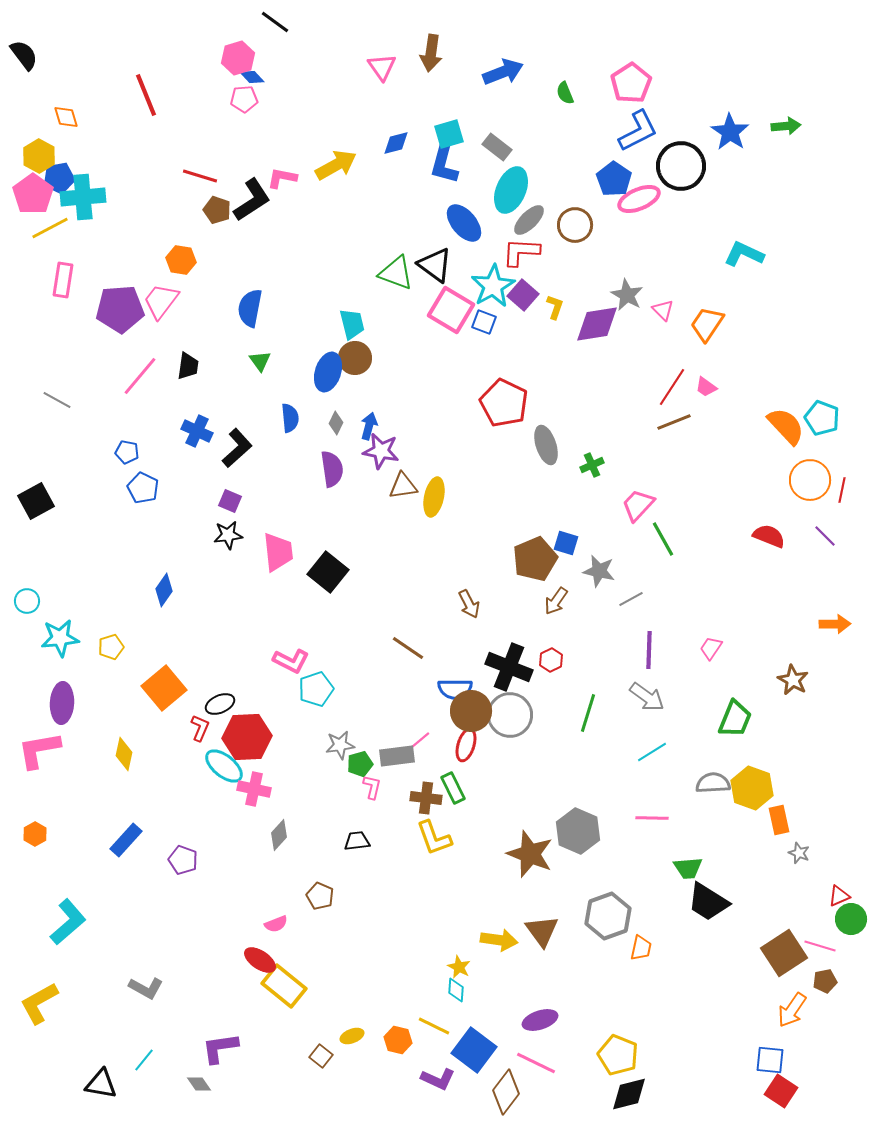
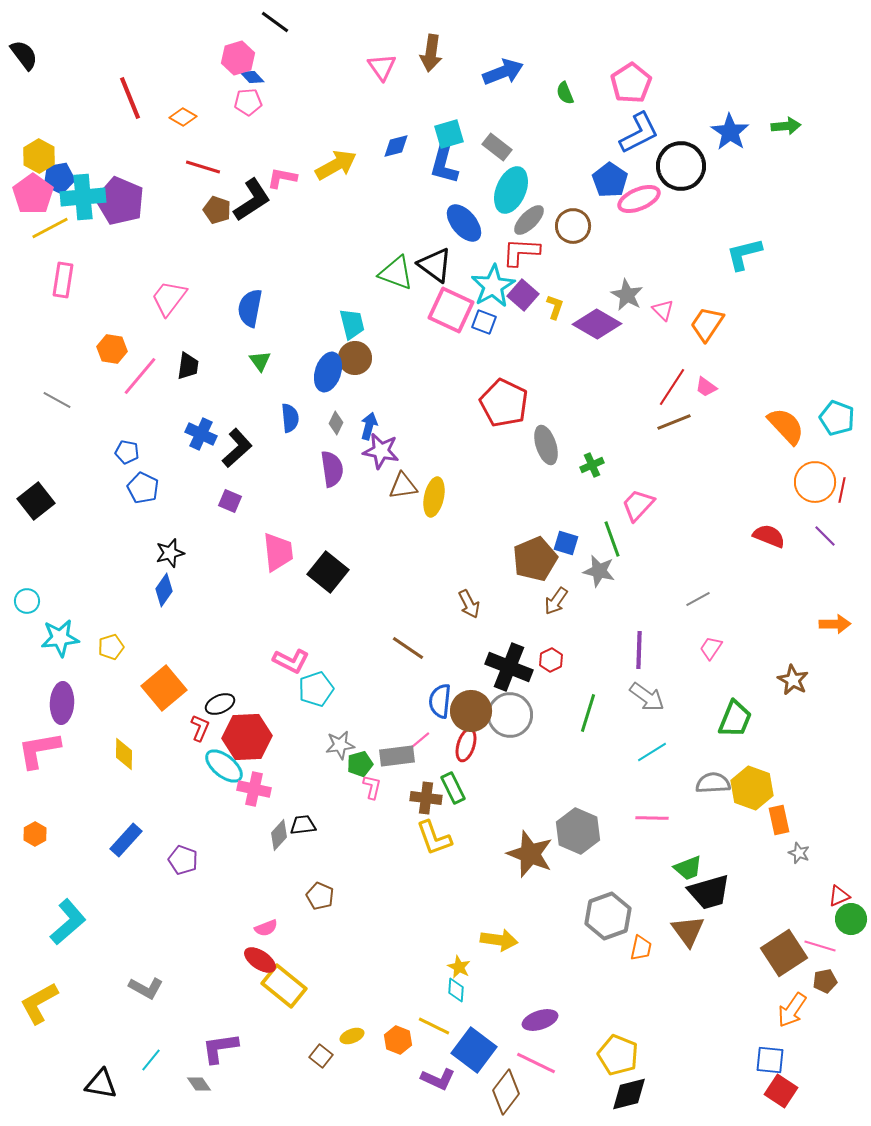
red line at (146, 95): moved 16 px left, 3 px down
pink pentagon at (244, 99): moved 4 px right, 3 px down
orange diamond at (66, 117): moved 117 px right; rotated 44 degrees counterclockwise
blue L-shape at (638, 131): moved 1 px right, 2 px down
blue diamond at (396, 143): moved 3 px down
red line at (200, 176): moved 3 px right, 9 px up
blue pentagon at (614, 179): moved 4 px left, 1 px down
brown circle at (575, 225): moved 2 px left, 1 px down
cyan L-shape at (744, 254): rotated 39 degrees counterclockwise
orange hexagon at (181, 260): moved 69 px left, 89 px down
pink trapezoid at (161, 301): moved 8 px right, 3 px up
purple pentagon at (120, 309): moved 108 px up; rotated 27 degrees clockwise
pink square at (451, 310): rotated 6 degrees counterclockwise
purple diamond at (597, 324): rotated 39 degrees clockwise
cyan pentagon at (822, 418): moved 15 px right
blue cross at (197, 431): moved 4 px right, 3 px down
orange circle at (810, 480): moved 5 px right, 2 px down
black square at (36, 501): rotated 9 degrees counterclockwise
black star at (228, 535): moved 58 px left, 18 px down; rotated 8 degrees counterclockwise
green line at (663, 539): moved 51 px left; rotated 9 degrees clockwise
gray line at (631, 599): moved 67 px right
purple line at (649, 650): moved 10 px left
blue semicircle at (455, 689): moved 15 px left, 12 px down; rotated 96 degrees clockwise
yellow diamond at (124, 754): rotated 12 degrees counterclockwise
black trapezoid at (357, 841): moved 54 px left, 16 px up
green trapezoid at (688, 868): rotated 16 degrees counterclockwise
black trapezoid at (708, 902): moved 1 px right, 10 px up; rotated 48 degrees counterclockwise
pink semicircle at (276, 924): moved 10 px left, 4 px down
brown triangle at (542, 931): moved 146 px right
orange hexagon at (398, 1040): rotated 8 degrees clockwise
cyan line at (144, 1060): moved 7 px right
